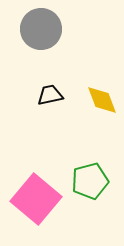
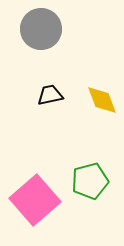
pink square: moved 1 px left, 1 px down; rotated 9 degrees clockwise
